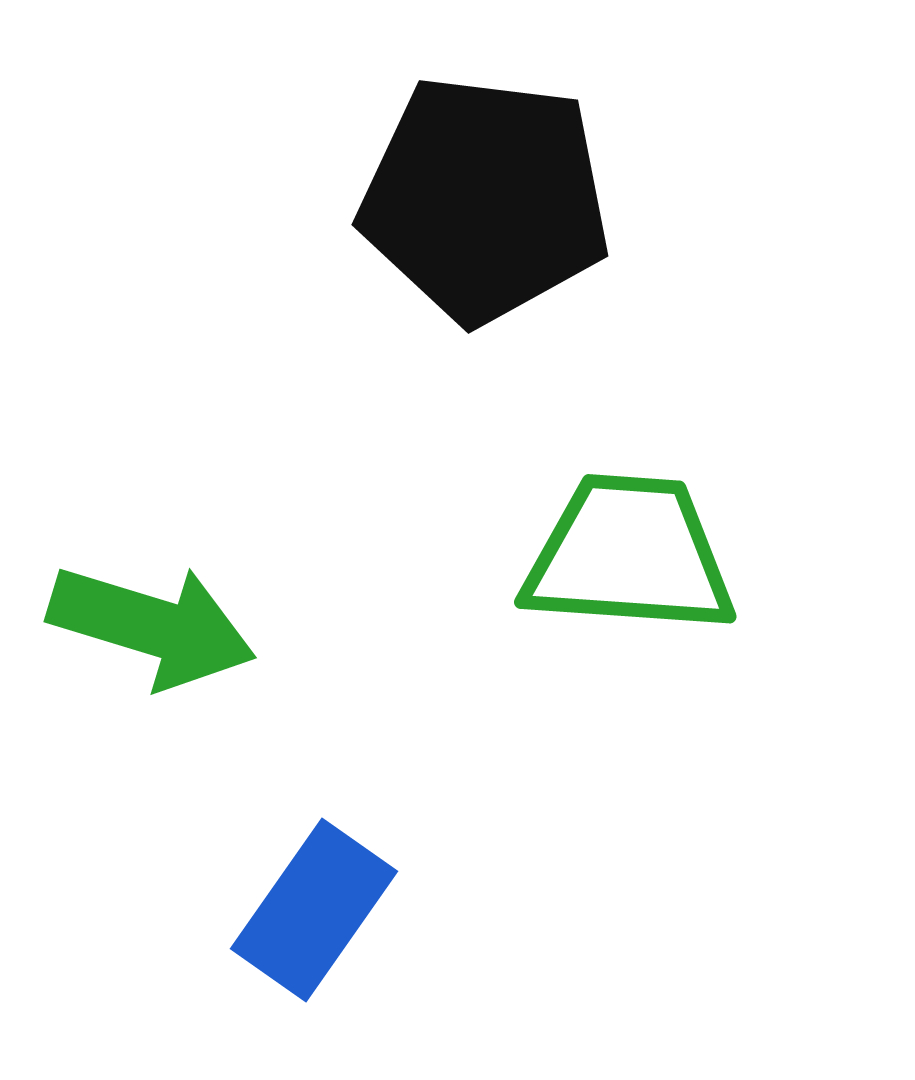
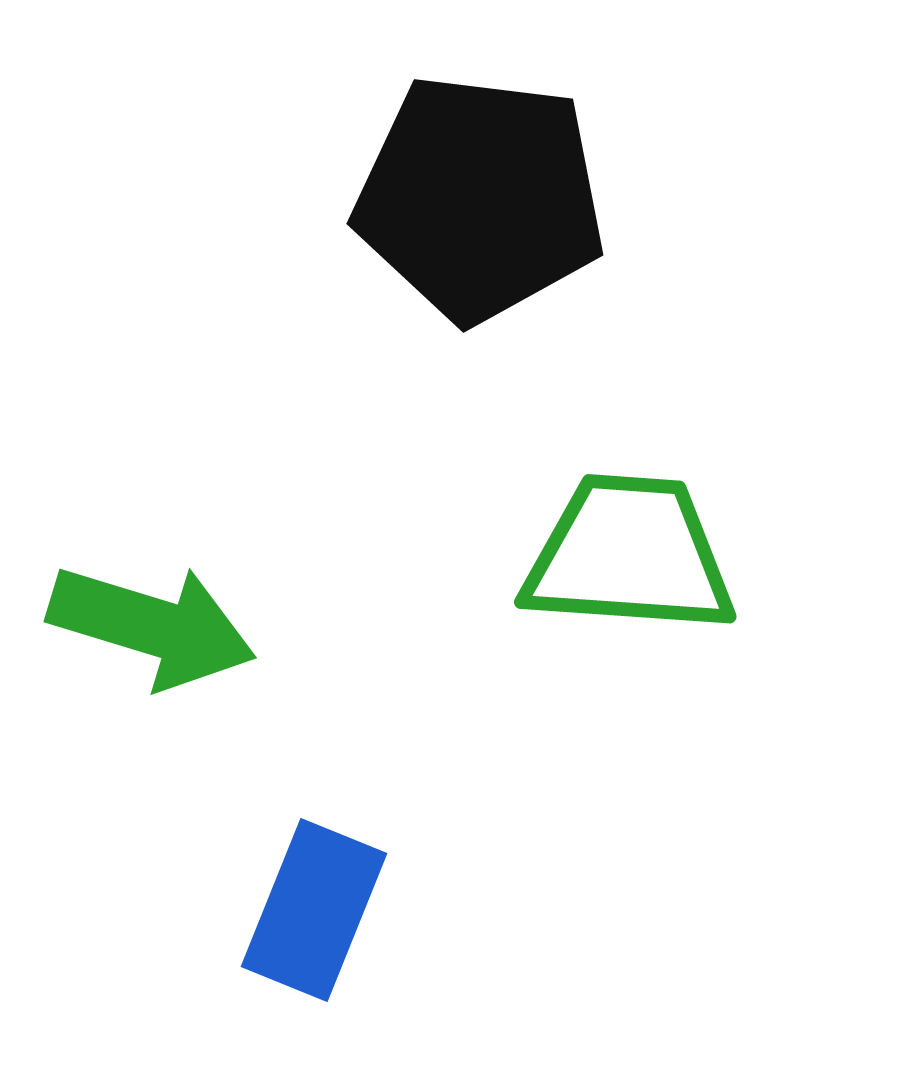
black pentagon: moved 5 px left, 1 px up
blue rectangle: rotated 13 degrees counterclockwise
